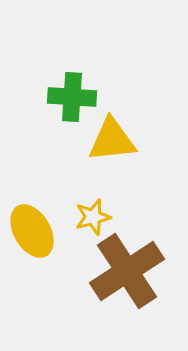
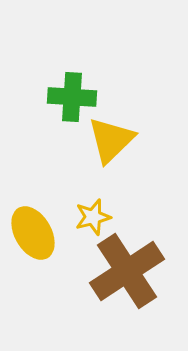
yellow triangle: moved 1 px left; rotated 38 degrees counterclockwise
yellow ellipse: moved 1 px right, 2 px down
